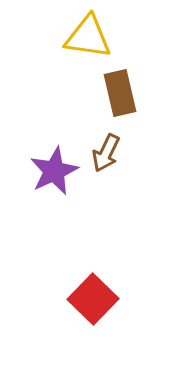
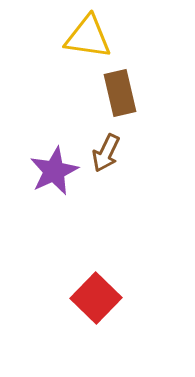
red square: moved 3 px right, 1 px up
